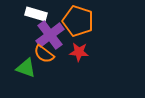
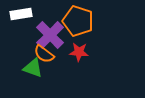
white rectangle: moved 15 px left; rotated 25 degrees counterclockwise
purple cross: rotated 8 degrees counterclockwise
green triangle: moved 7 px right
